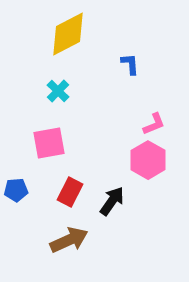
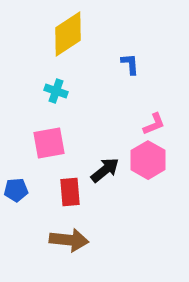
yellow diamond: rotated 6 degrees counterclockwise
cyan cross: moved 2 px left; rotated 25 degrees counterclockwise
red rectangle: rotated 32 degrees counterclockwise
black arrow: moved 7 px left, 31 px up; rotated 16 degrees clockwise
brown arrow: rotated 30 degrees clockwise
